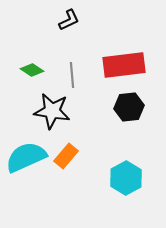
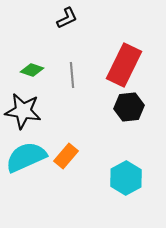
black L-shape: moved 2 px left, 2 px up
red rectangle: rotated 57 degrees counterclockwise
green diamond: rotated 15 degrees counterclockwise
black star: moved 29 px left
